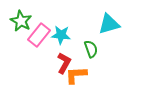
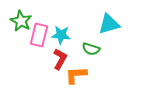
pink rectangle: rotated 25 degrees counterclockwise
green semicircle: rotated 126 degrees clockwise
red L-shape: moved 4 px left, 4 px up
